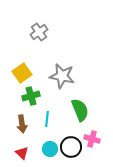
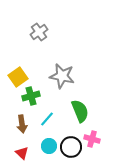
yellow square: moved 4 px left, 4 px down
green semicircle: moved 1 px down
cyan line: rotated 35 degrees clockwise
cyan circle: moved 1 px left, 3 px up
